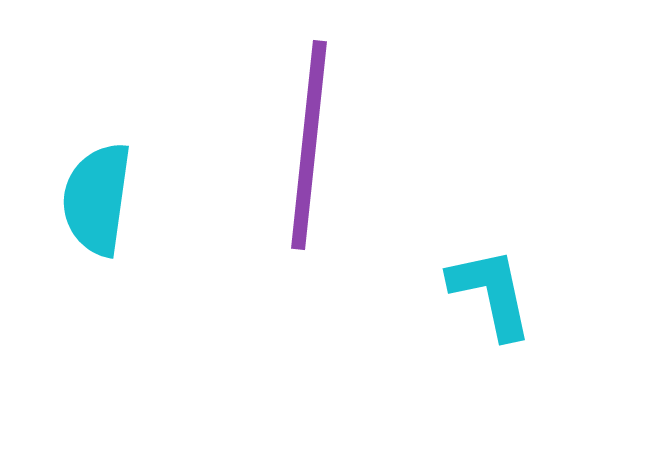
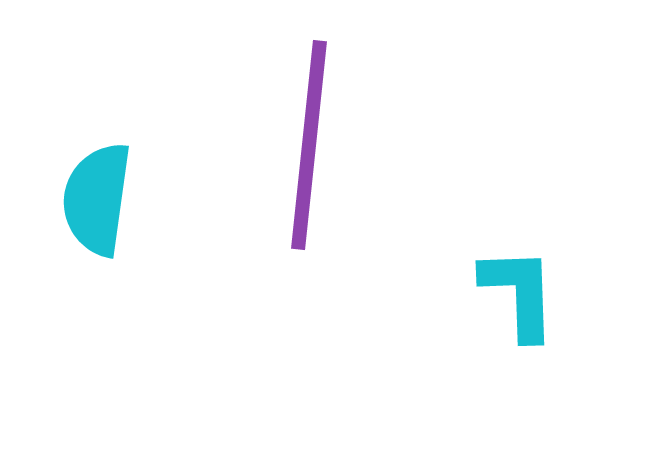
cyan L-shape: moved 28 px right; rotated 10 degrees clockwise
